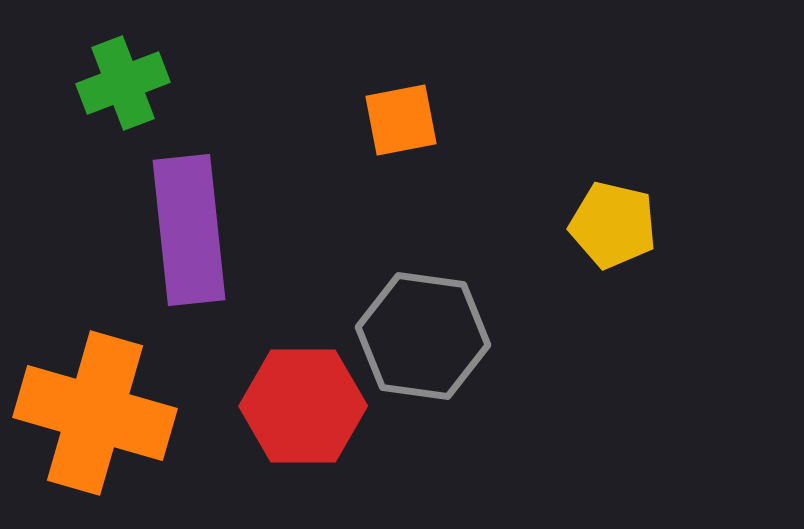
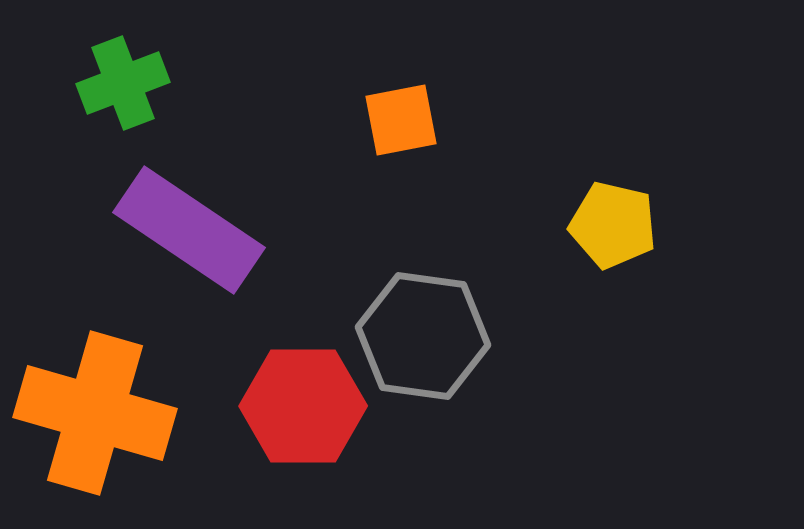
purple rectangle: rotated 50 degrees counterclockwise
